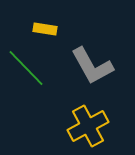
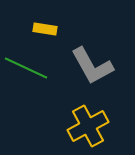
green line: rotated 21 degrees counterclockwise
